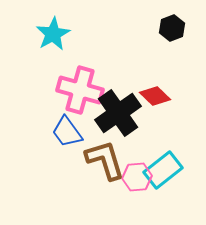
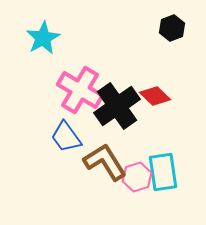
cyan star: moved 10 px left, 4 px down
pink cross: rotated 15 degrees clockwise
black cross: moved 1 px left, 7 px up
blue trapezoid: moved 1 px left, 5 px down
brown L-shape: moved 2 px down; rotated 15 degrees counterclockwise
cyan rectangle: moved 2 px down; rotated 60 degrees counterclockwise
pink hexagon: rotated 12 degrees counterclockwise
